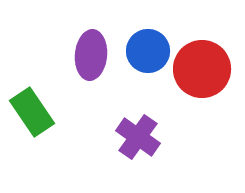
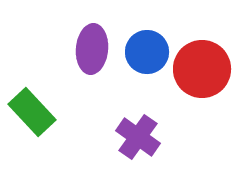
blue circle: moved 1 px left, 1 px down
purple ellipse: moved 1 px right, 6 px up
green rectangle: rotated 9 degrees counterclockwise
